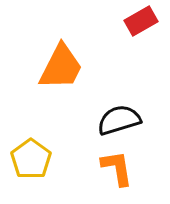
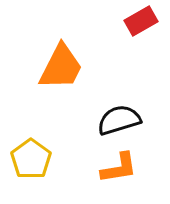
orange L-shape: moved 2 px right; rotated 90 degrees clockwise
